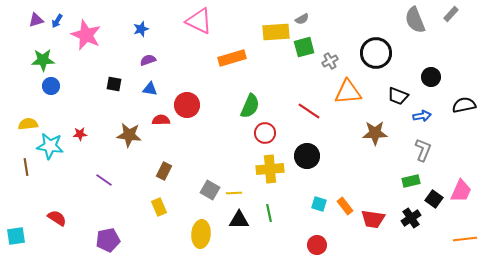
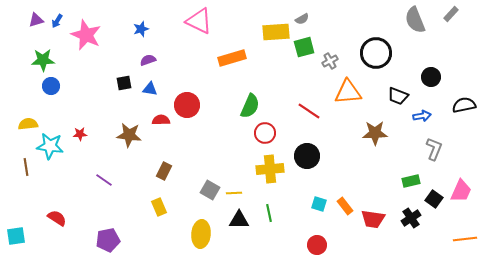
black square at (114, 84): moved 10 px right, 1 px up; rotated 21 degrees counterclockwise
gray L-shape at (423, 150): moved 11 px right, 1 px up
